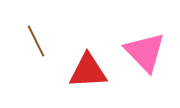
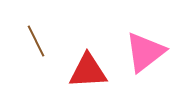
pink triangle: rotated 36 degrees clockwise
